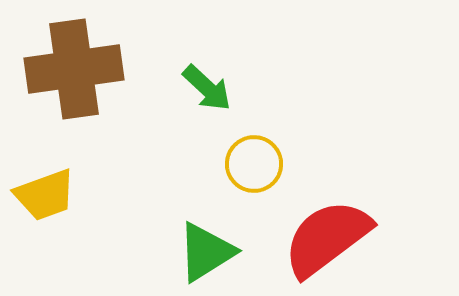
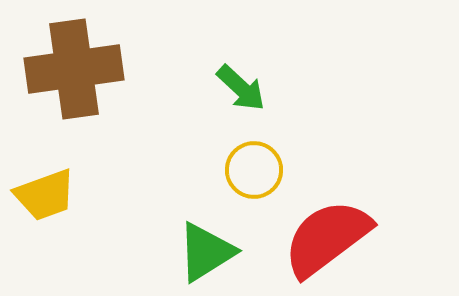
green arrow: moved 34 px right
yellow circle: moved 6 px down
